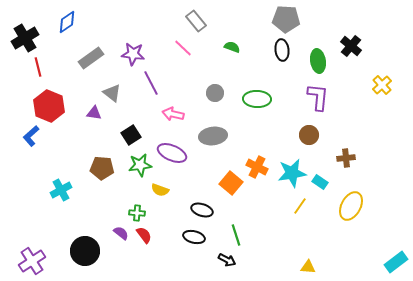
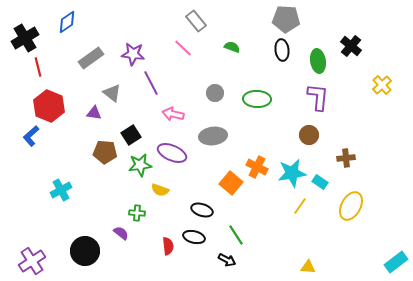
brown pentagon at (102, 168): moved 3 px right, 16 px up
red semicircle at (144, 235): moved 24 px right, 11 px down; rotated 30 degrees clockwise
green line at (236, 235): rotated 15 degrees counterclockwise
